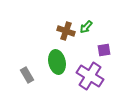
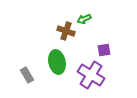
green arrow: moved 2 px left, 8 px up; rotated 24 degrees clockwise
purple cross: moved 1 px right, 1 px up
